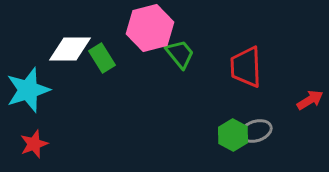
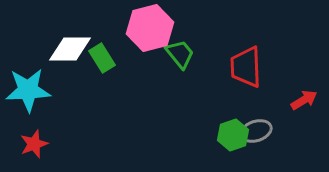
cyan star: rotated 15 degrees clockwise
red arrow: moved 6 px left
green hexagon: rotated 12 degrees clockwise
